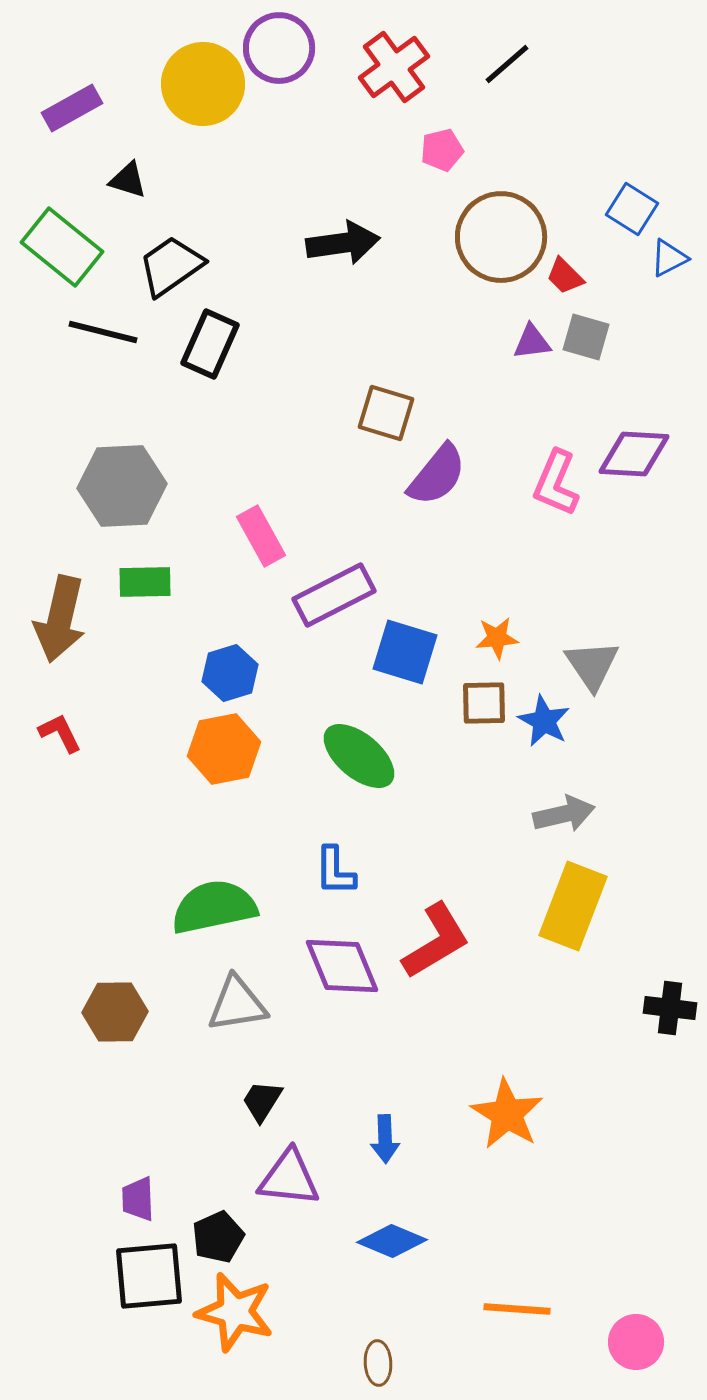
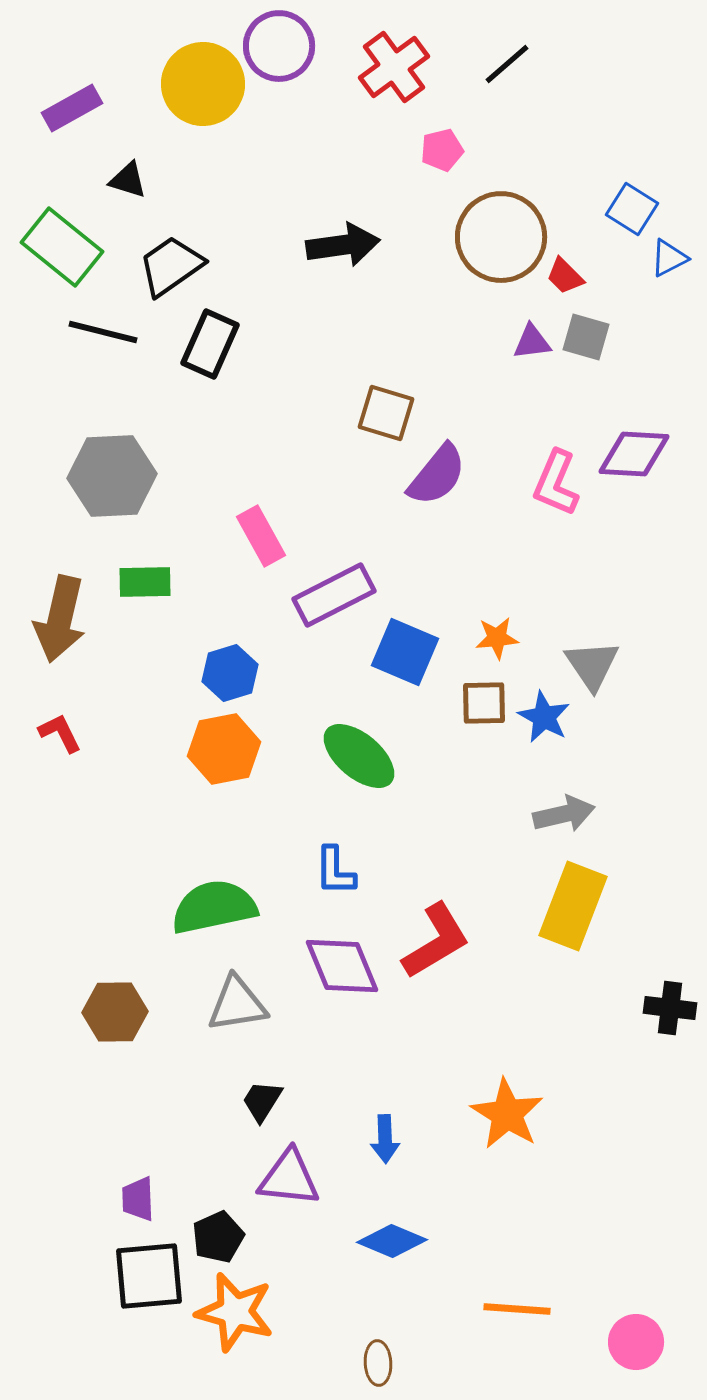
purple circle at (279, 48): moved 2 px up
black arrow at (343, 243): moved 2 px down
gray hexagon at (122, 486): moved 10 px left, 10 px up
blue square at (405, 652): rotated 6 degrees clockwise
blue star at (544, 721): moved 4 px up
